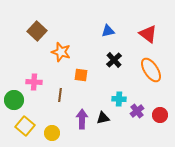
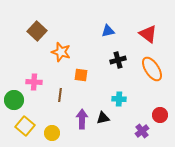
black cross: moved 4 px right; rotated 28 degrees clockwise
orange ellipse: moved 1 px right, 1 px up
purple cross: moved 5 px right, 20 px down
